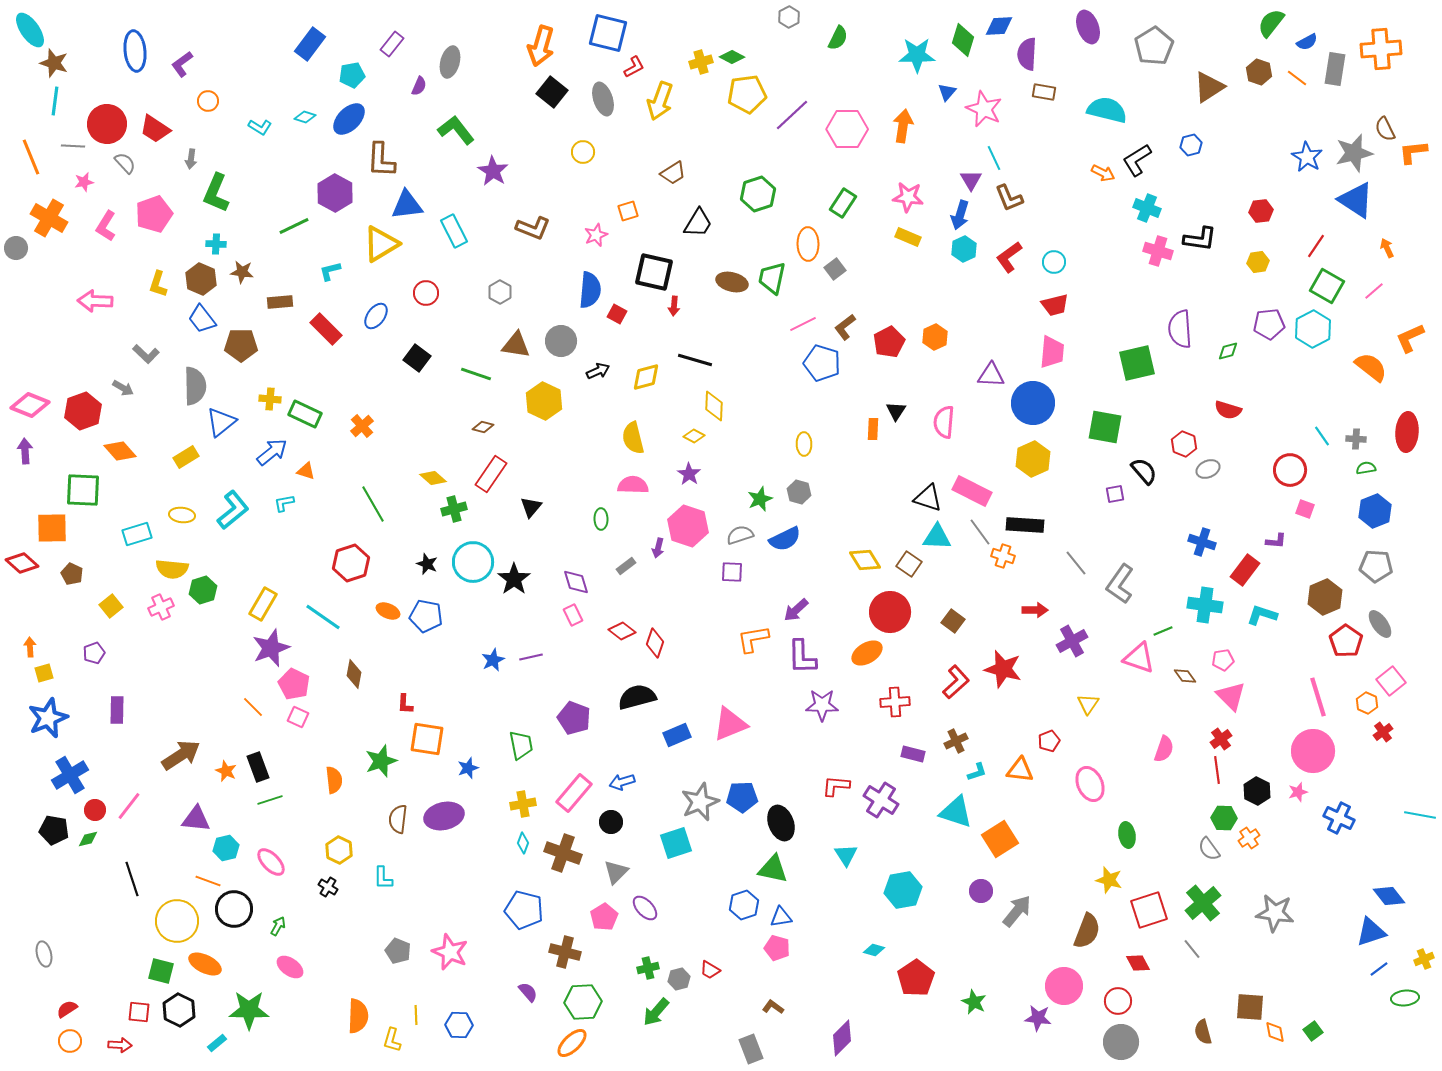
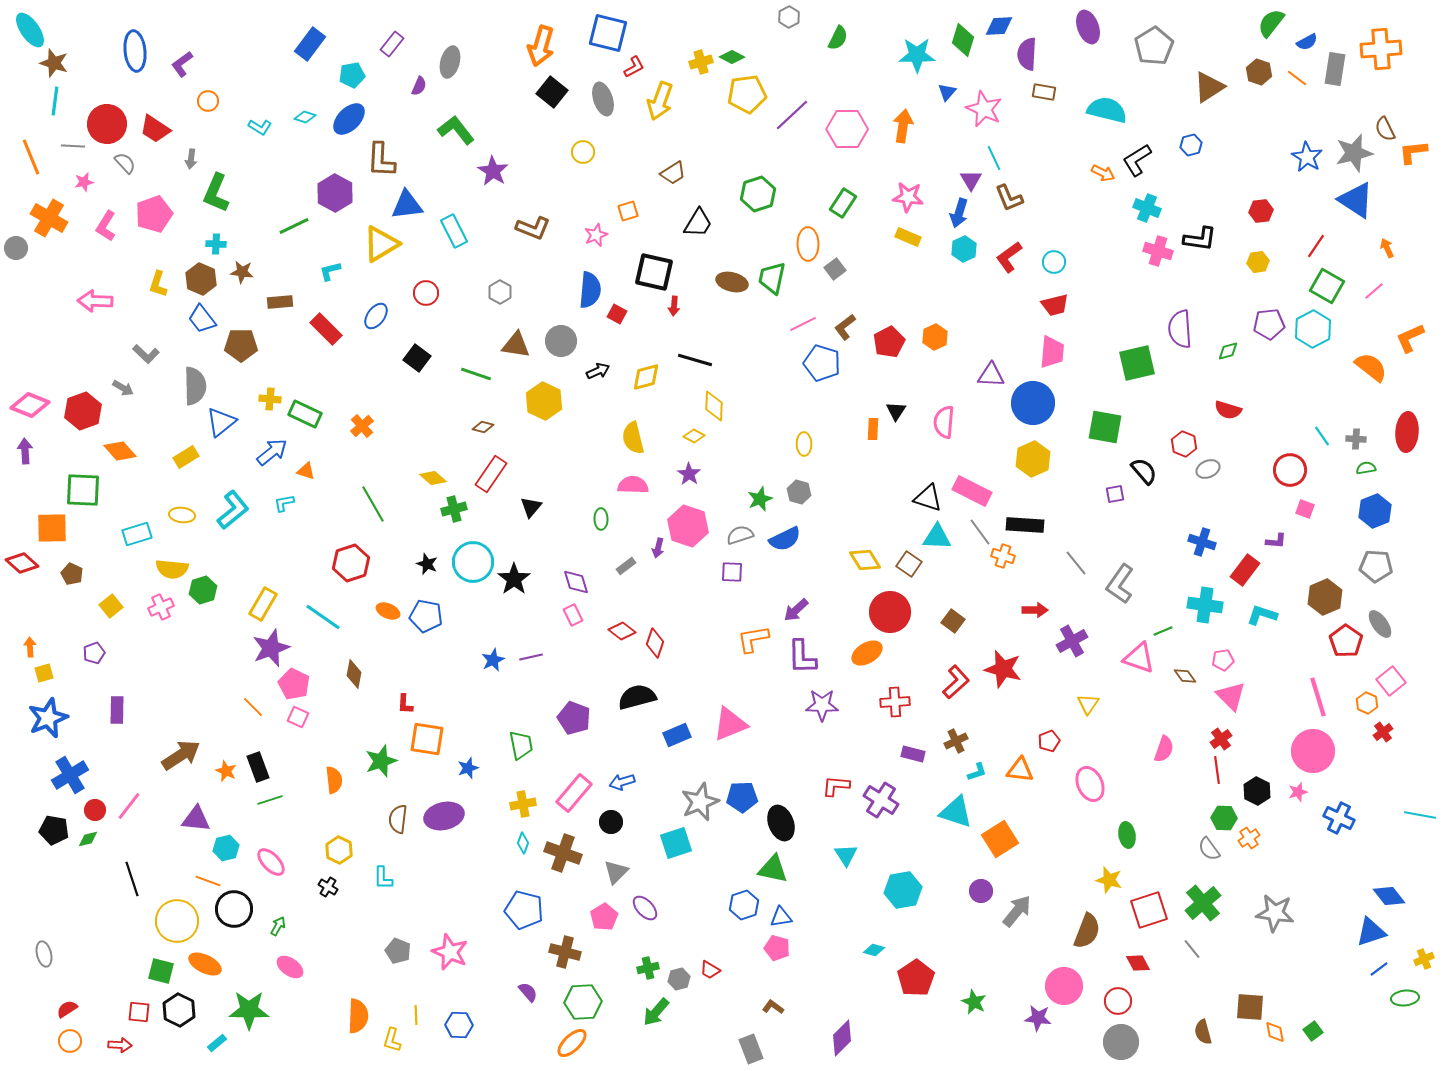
blue arrow at (960, 215): moved 1 px left, 2 px up
